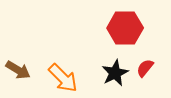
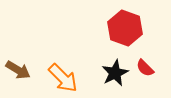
red hexagon: rotated 20 degrees clockwise
red semicircle: rotated 84 degrees counterclockwise
